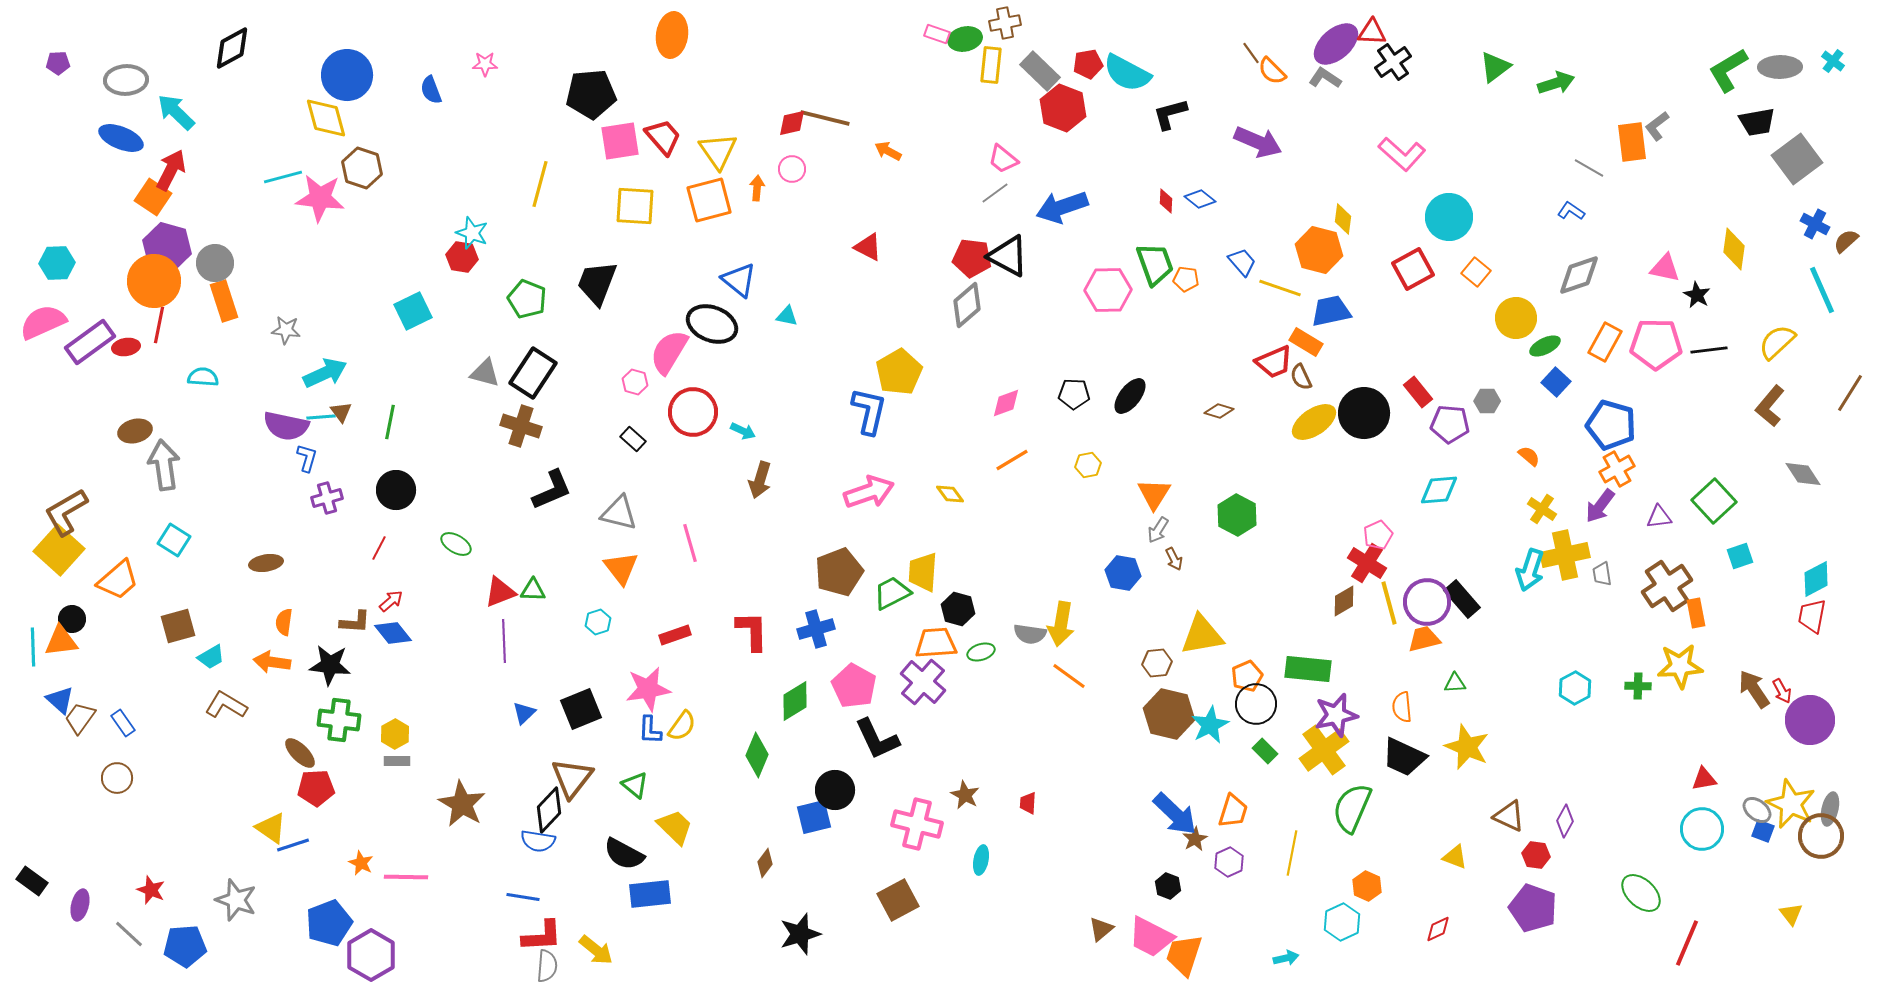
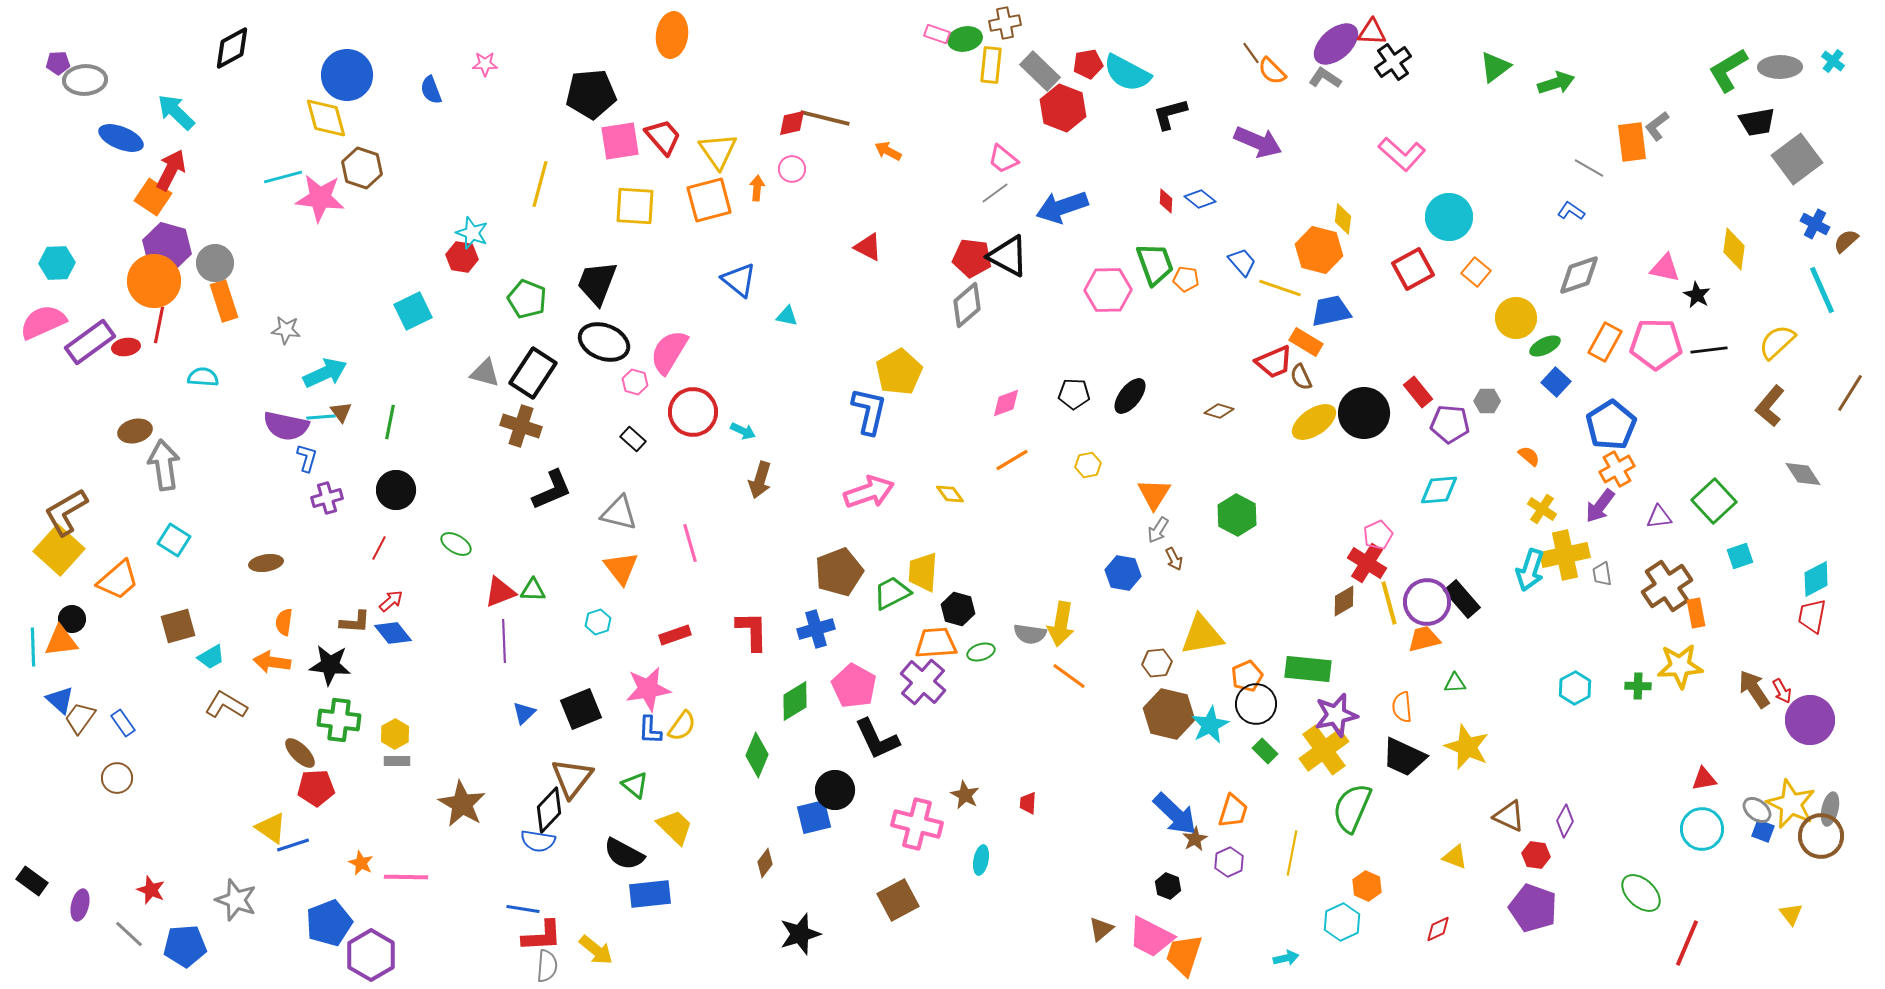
gray ellipse at (126, 80): moved 41 px left
black ellipse at (712, 324): moved 108 px left, 18 px down
blue pentagon at (1611, 425): rotated 24 degrees clockwise
blue line at (523, 897): moved 12 px down
